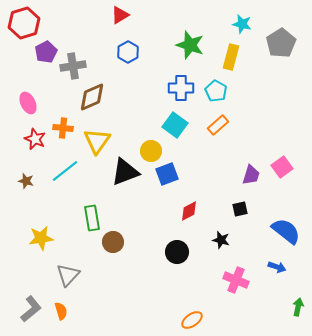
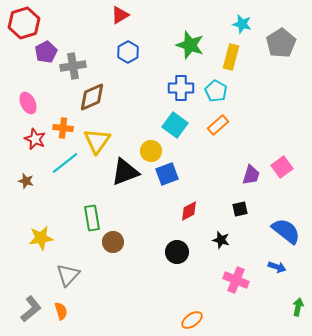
cyan line: moved 8 px up
